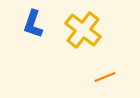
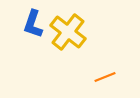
yellow cross: moved 15 px left, 2 px down
